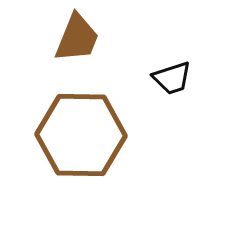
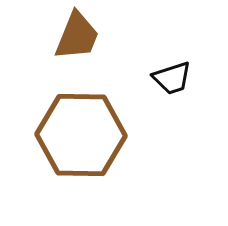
brown trapezoid: moved 2 px up
